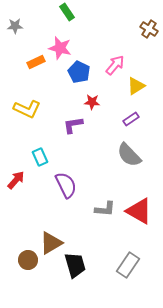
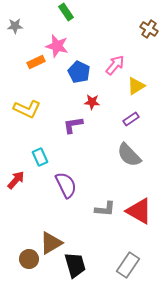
green rectangle: moved 1 px left
pink star: moved 3 px left, 2 px up
brown circle: moved 1 px right, 1 px up
